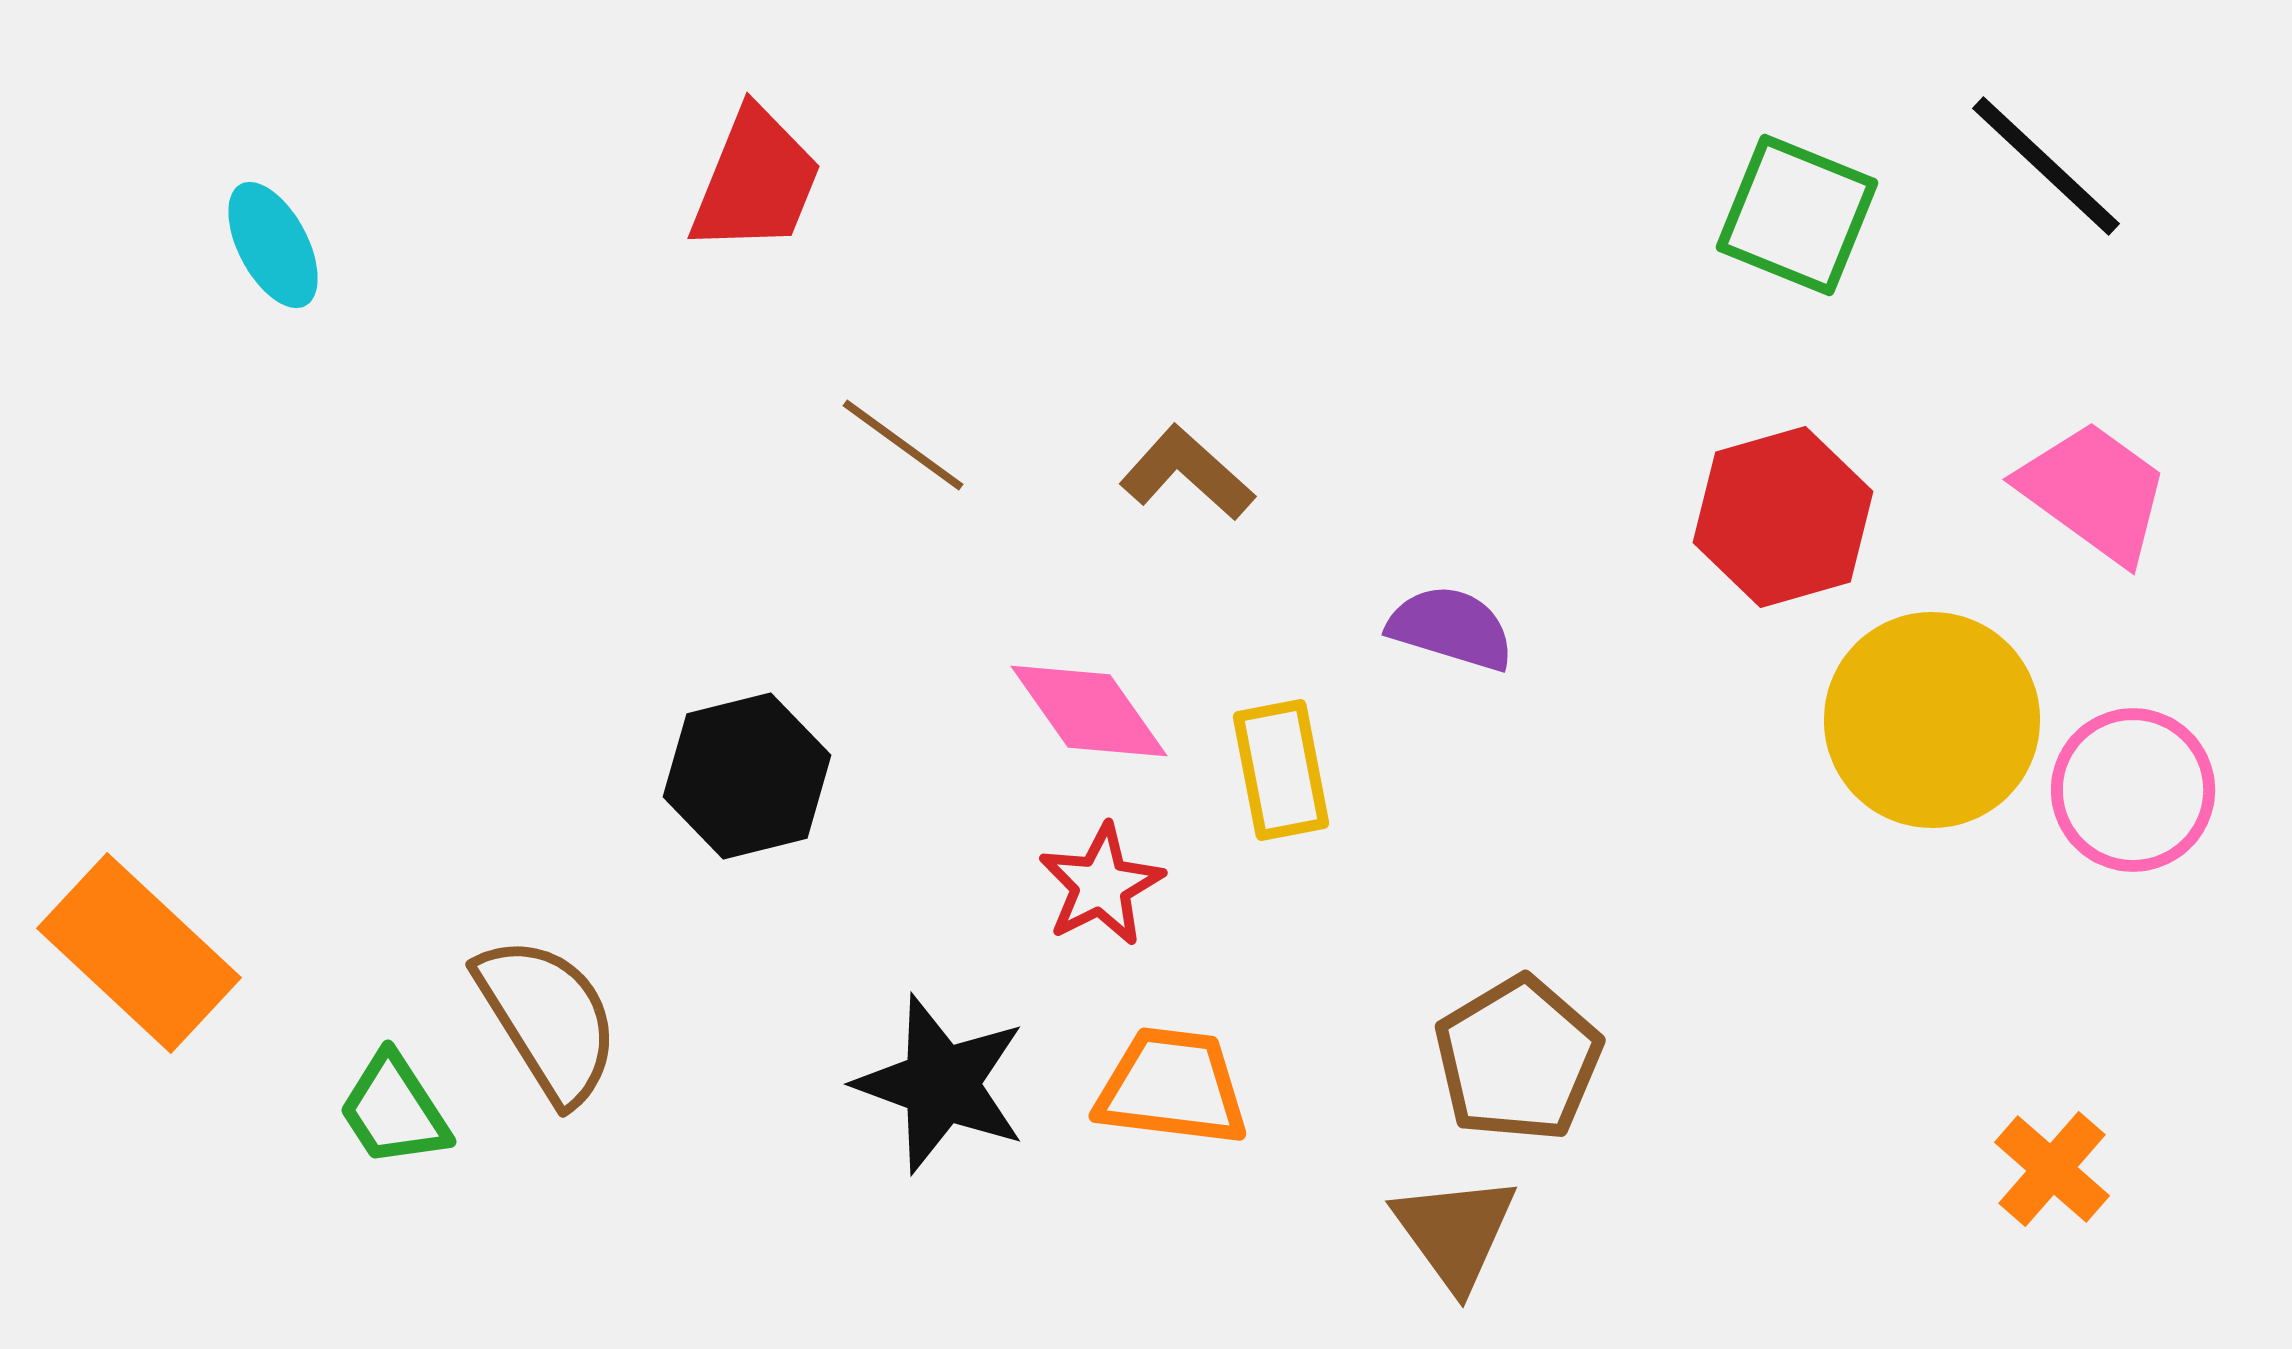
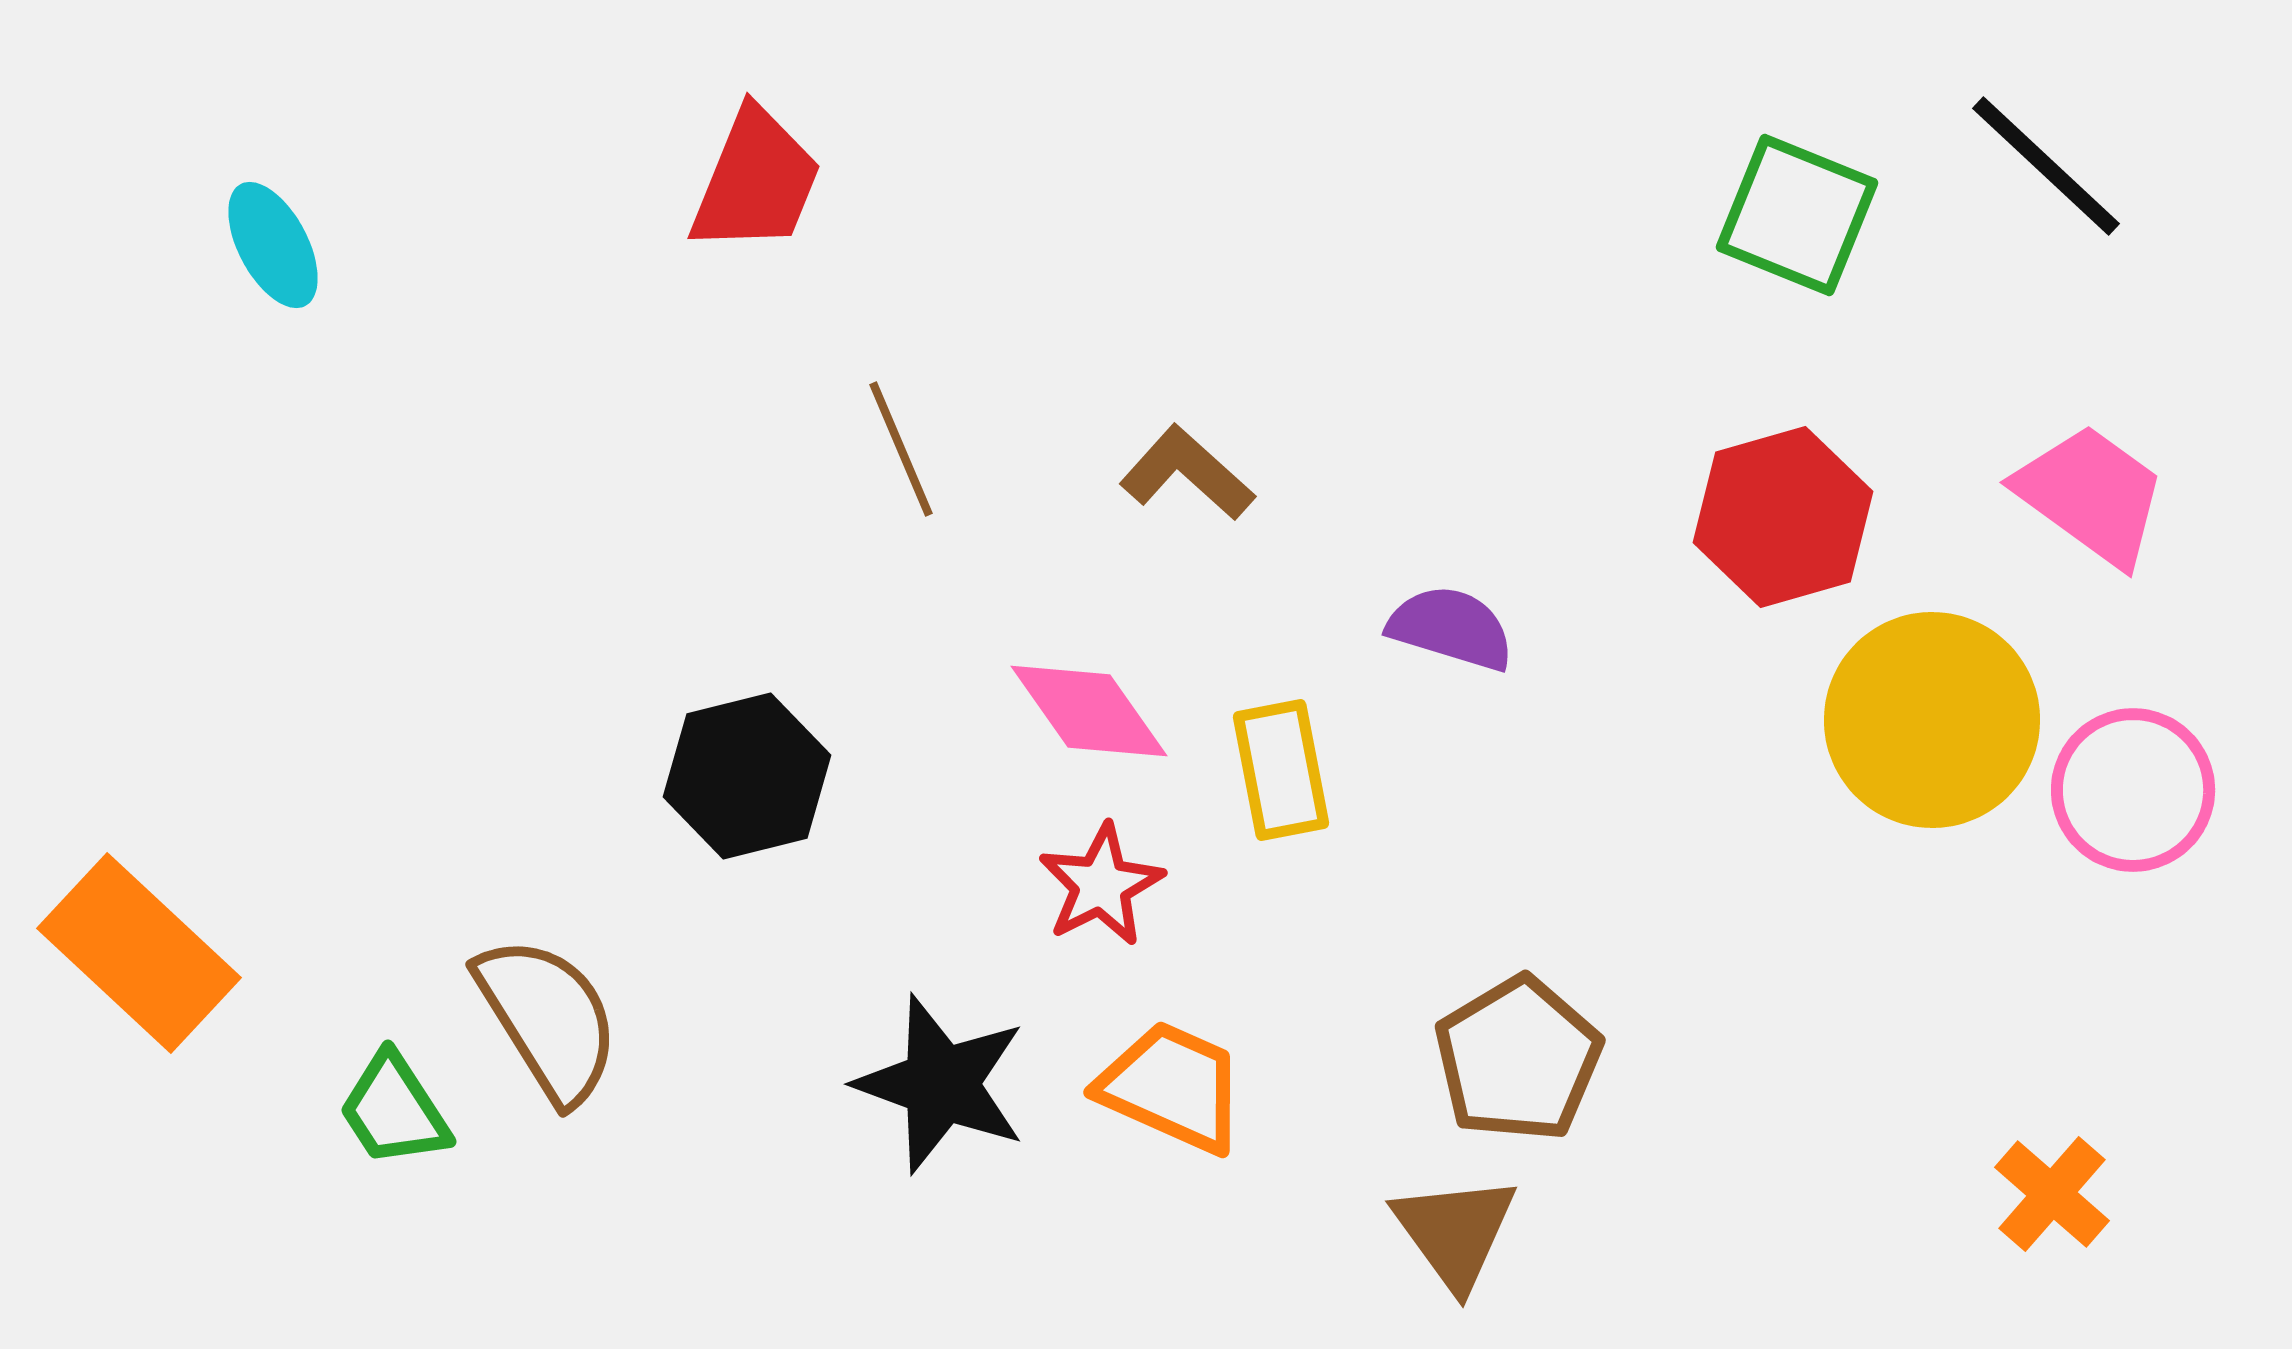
brown line: moved 2 px left, 4 px down; rotated 31 degrees clockwise
pink trapezoid: moved 3 px left, 3 px down
orange trapezoid: rotated 17 degrees clockwise
orange cross: moved 25 px down
